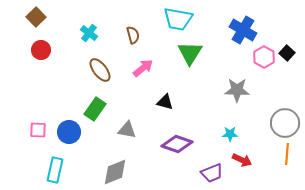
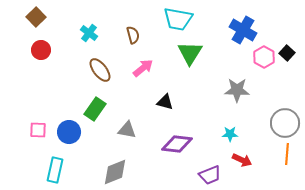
purple diamond: rotated 12 degrees counterclockwise
purple trapezoid: moved 2 px left, 2 px down
